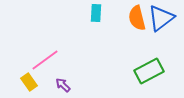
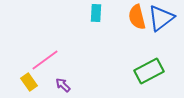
orange semicircle: moved 1 px up
